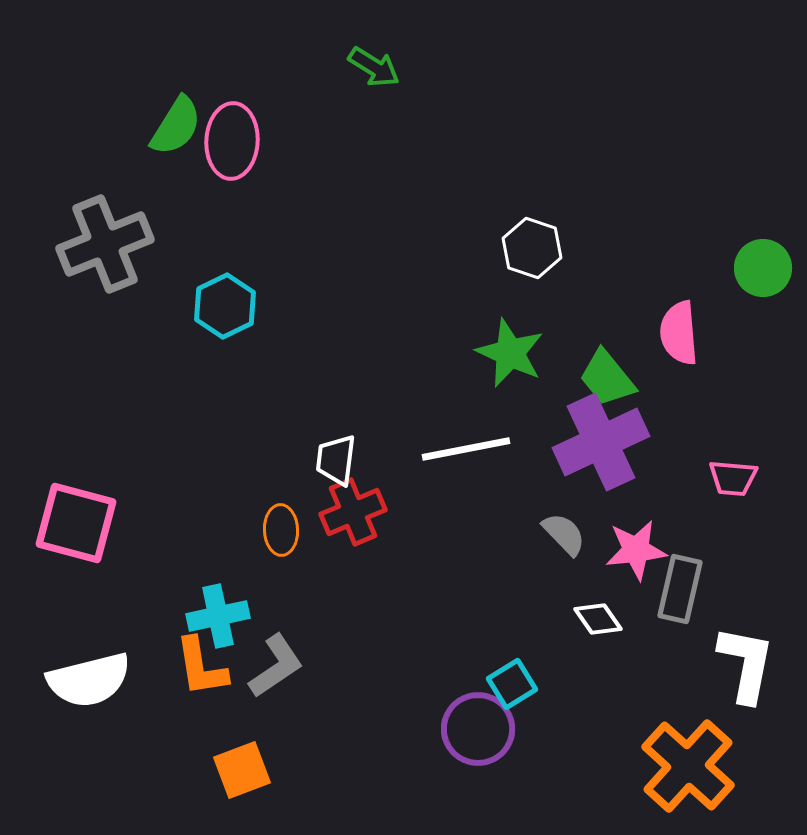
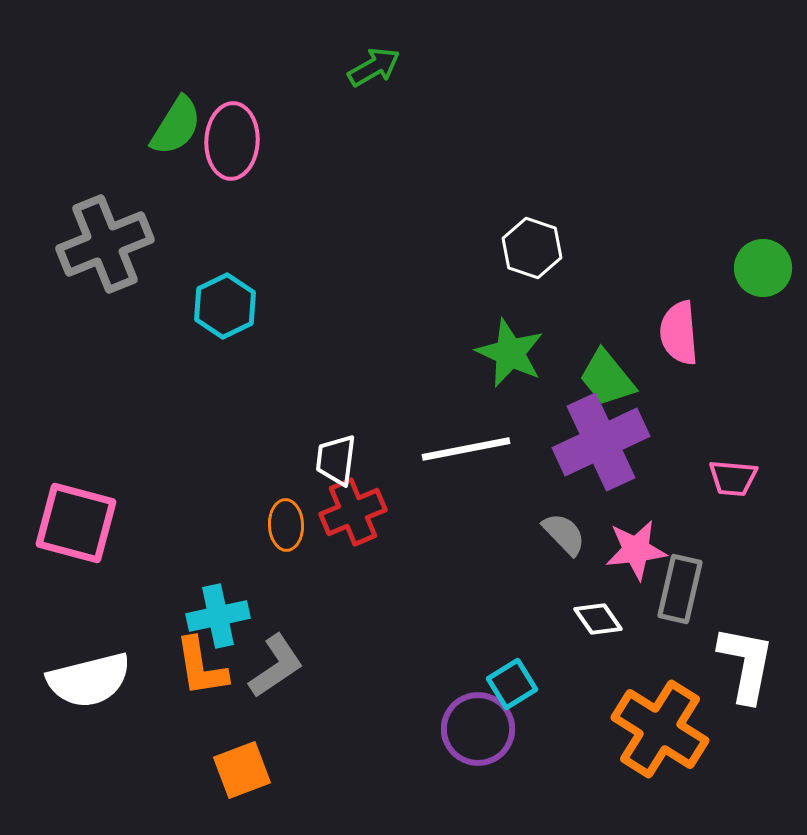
green arrow: rotated 62 degrees counterclockwise
orange ellipse: moved 5 px right, 5 px up
orange cross: moved 28 px left, 37 px up; rotated 10 degrees counterclockwise
